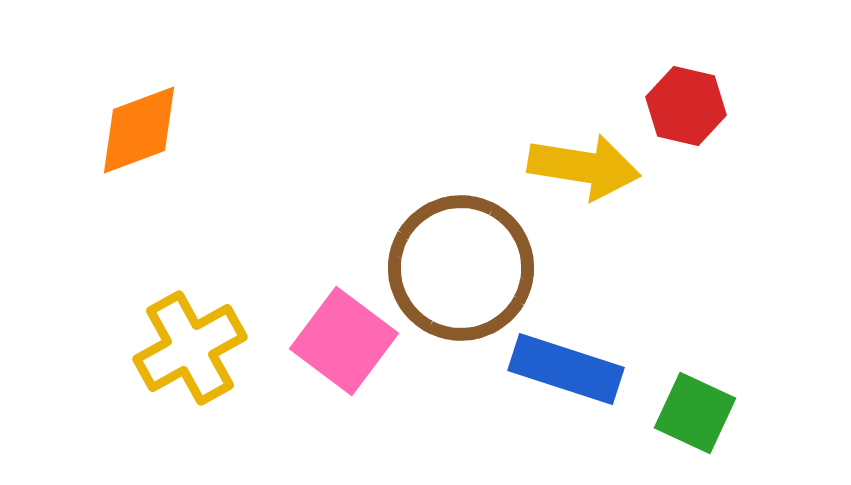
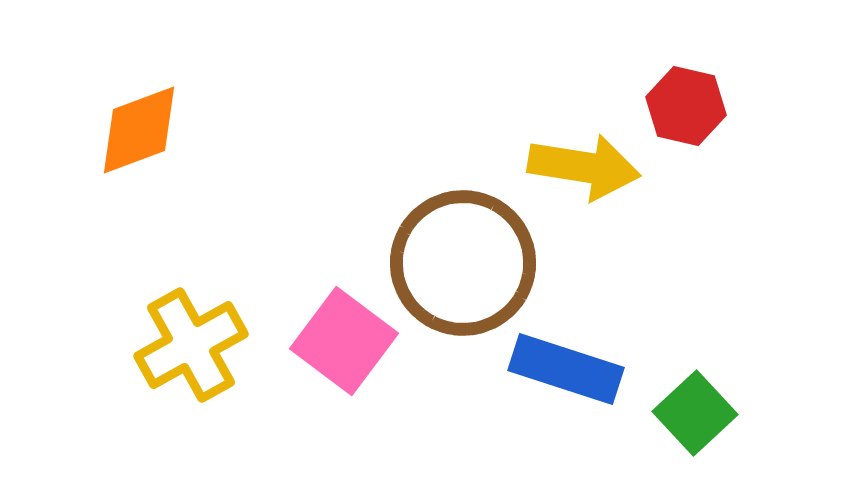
brown circle: moved 2 px right, 5 px up
yellow cross: moved 1 px right, 3 px up
green square: rotated 22 degrees clockwise
